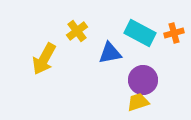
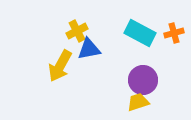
yellow cross: rotated 10 degrees clockwise
blue triangle: moved 21 px left, 4 px up
yellow arrow: moved 16 px right, 7 px down
